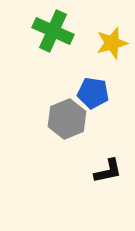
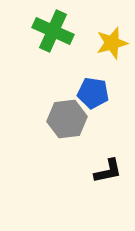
gray hexagon: rotated 15 degrees clockwise
